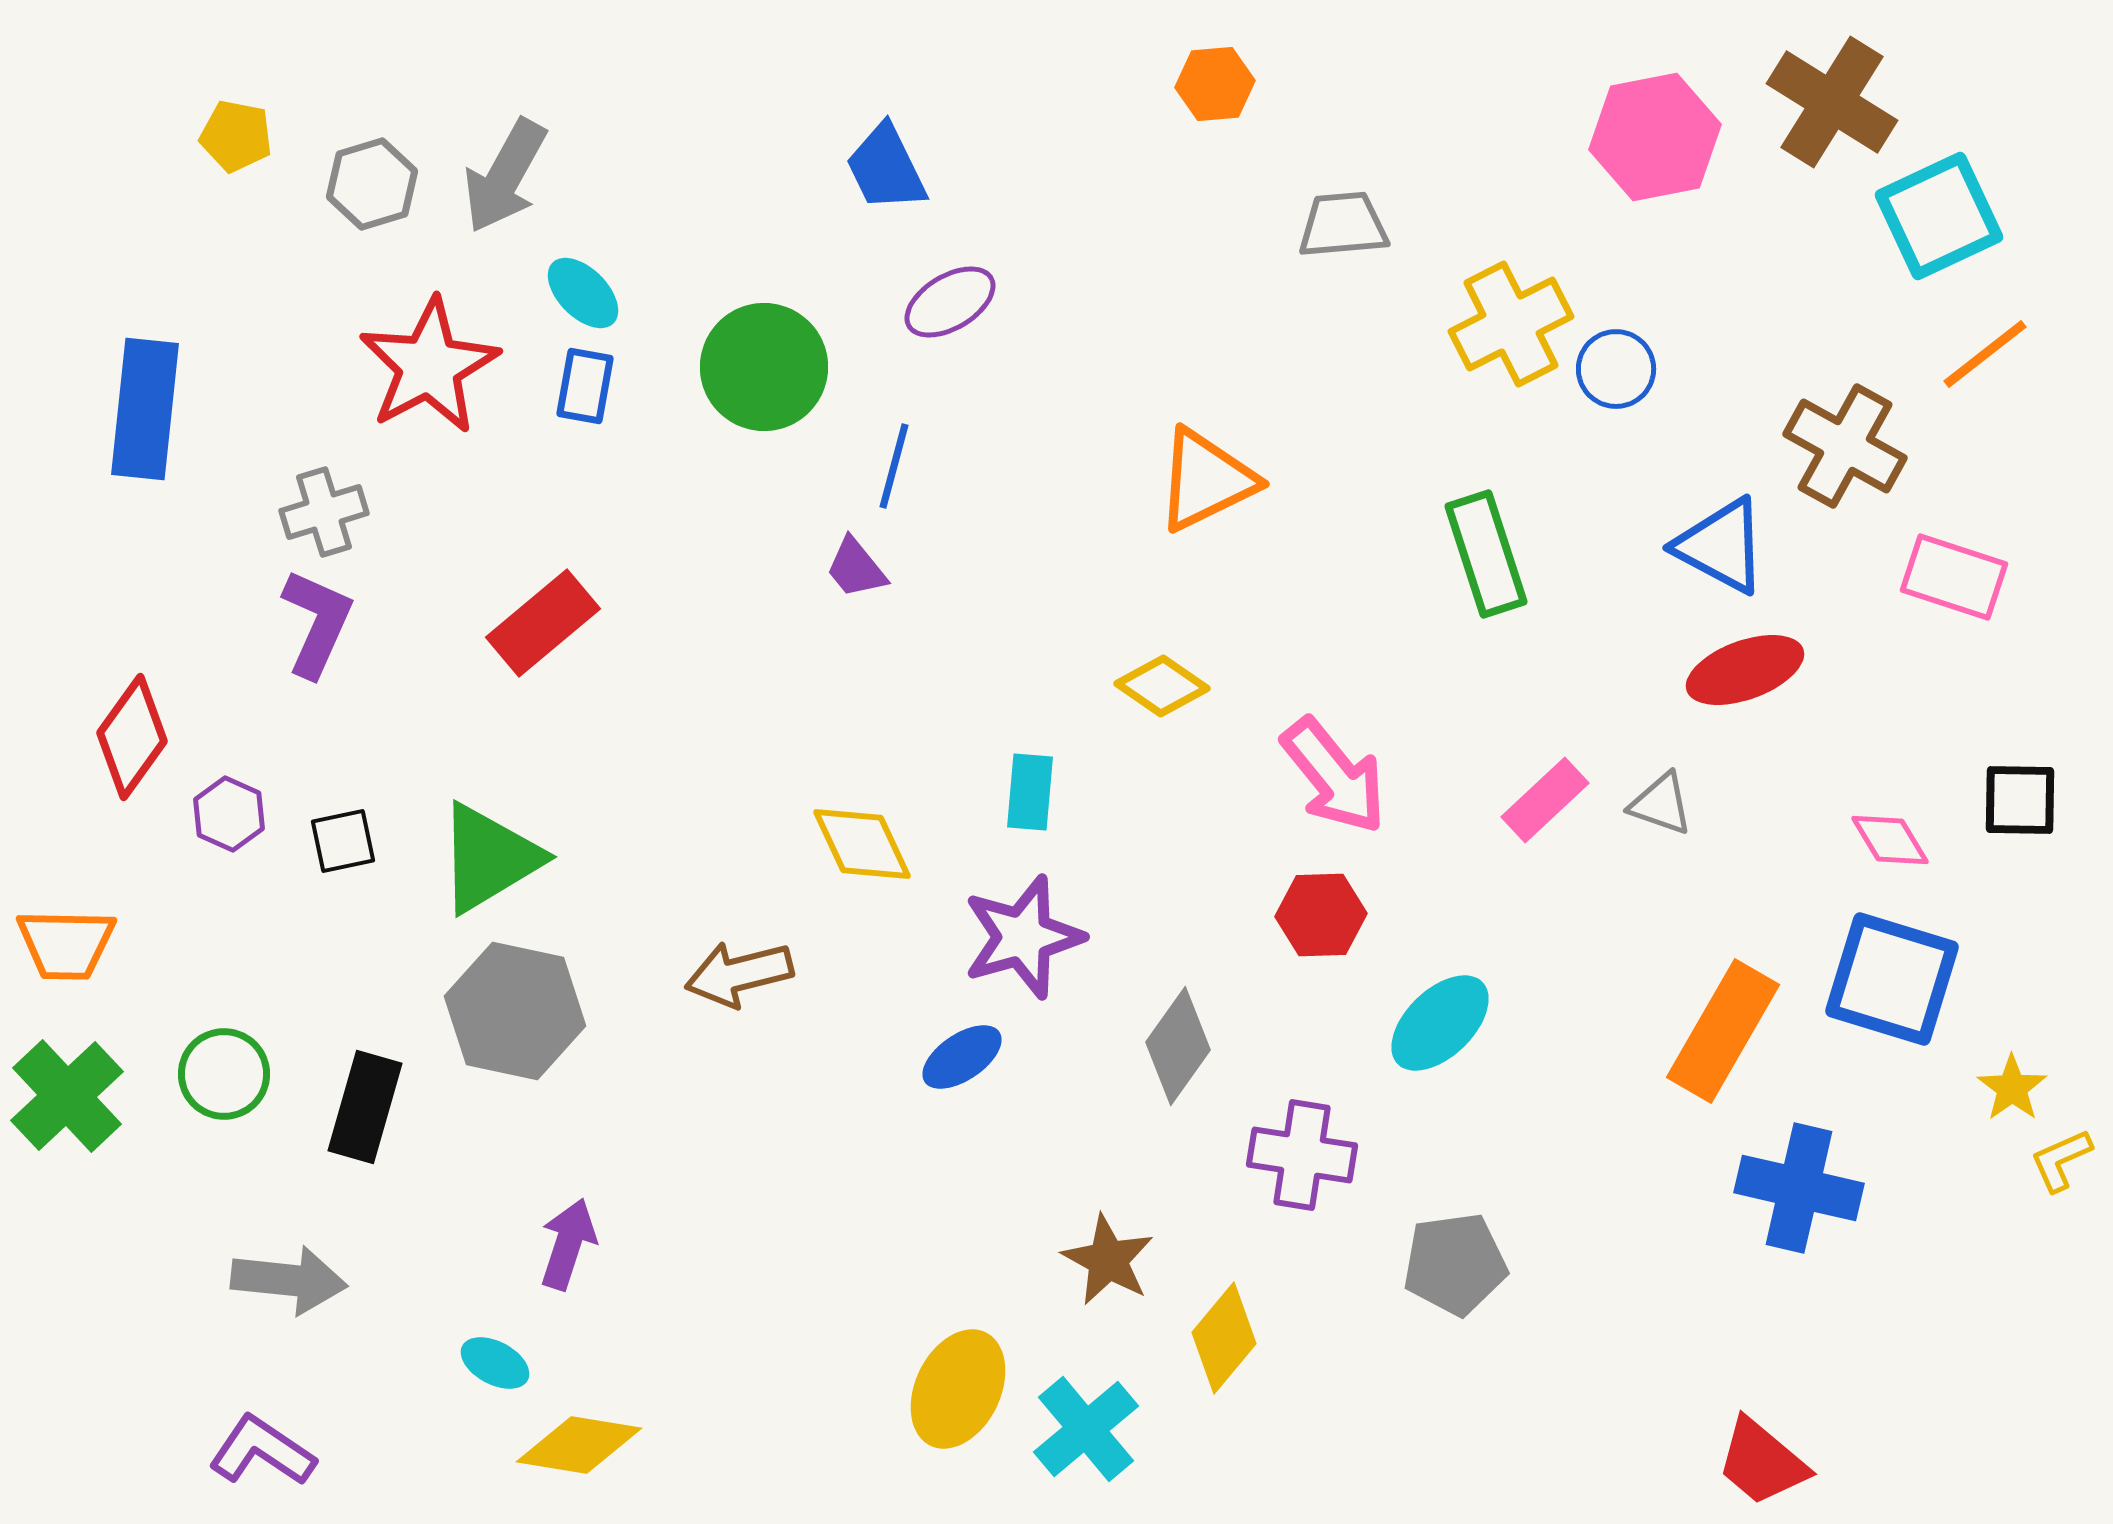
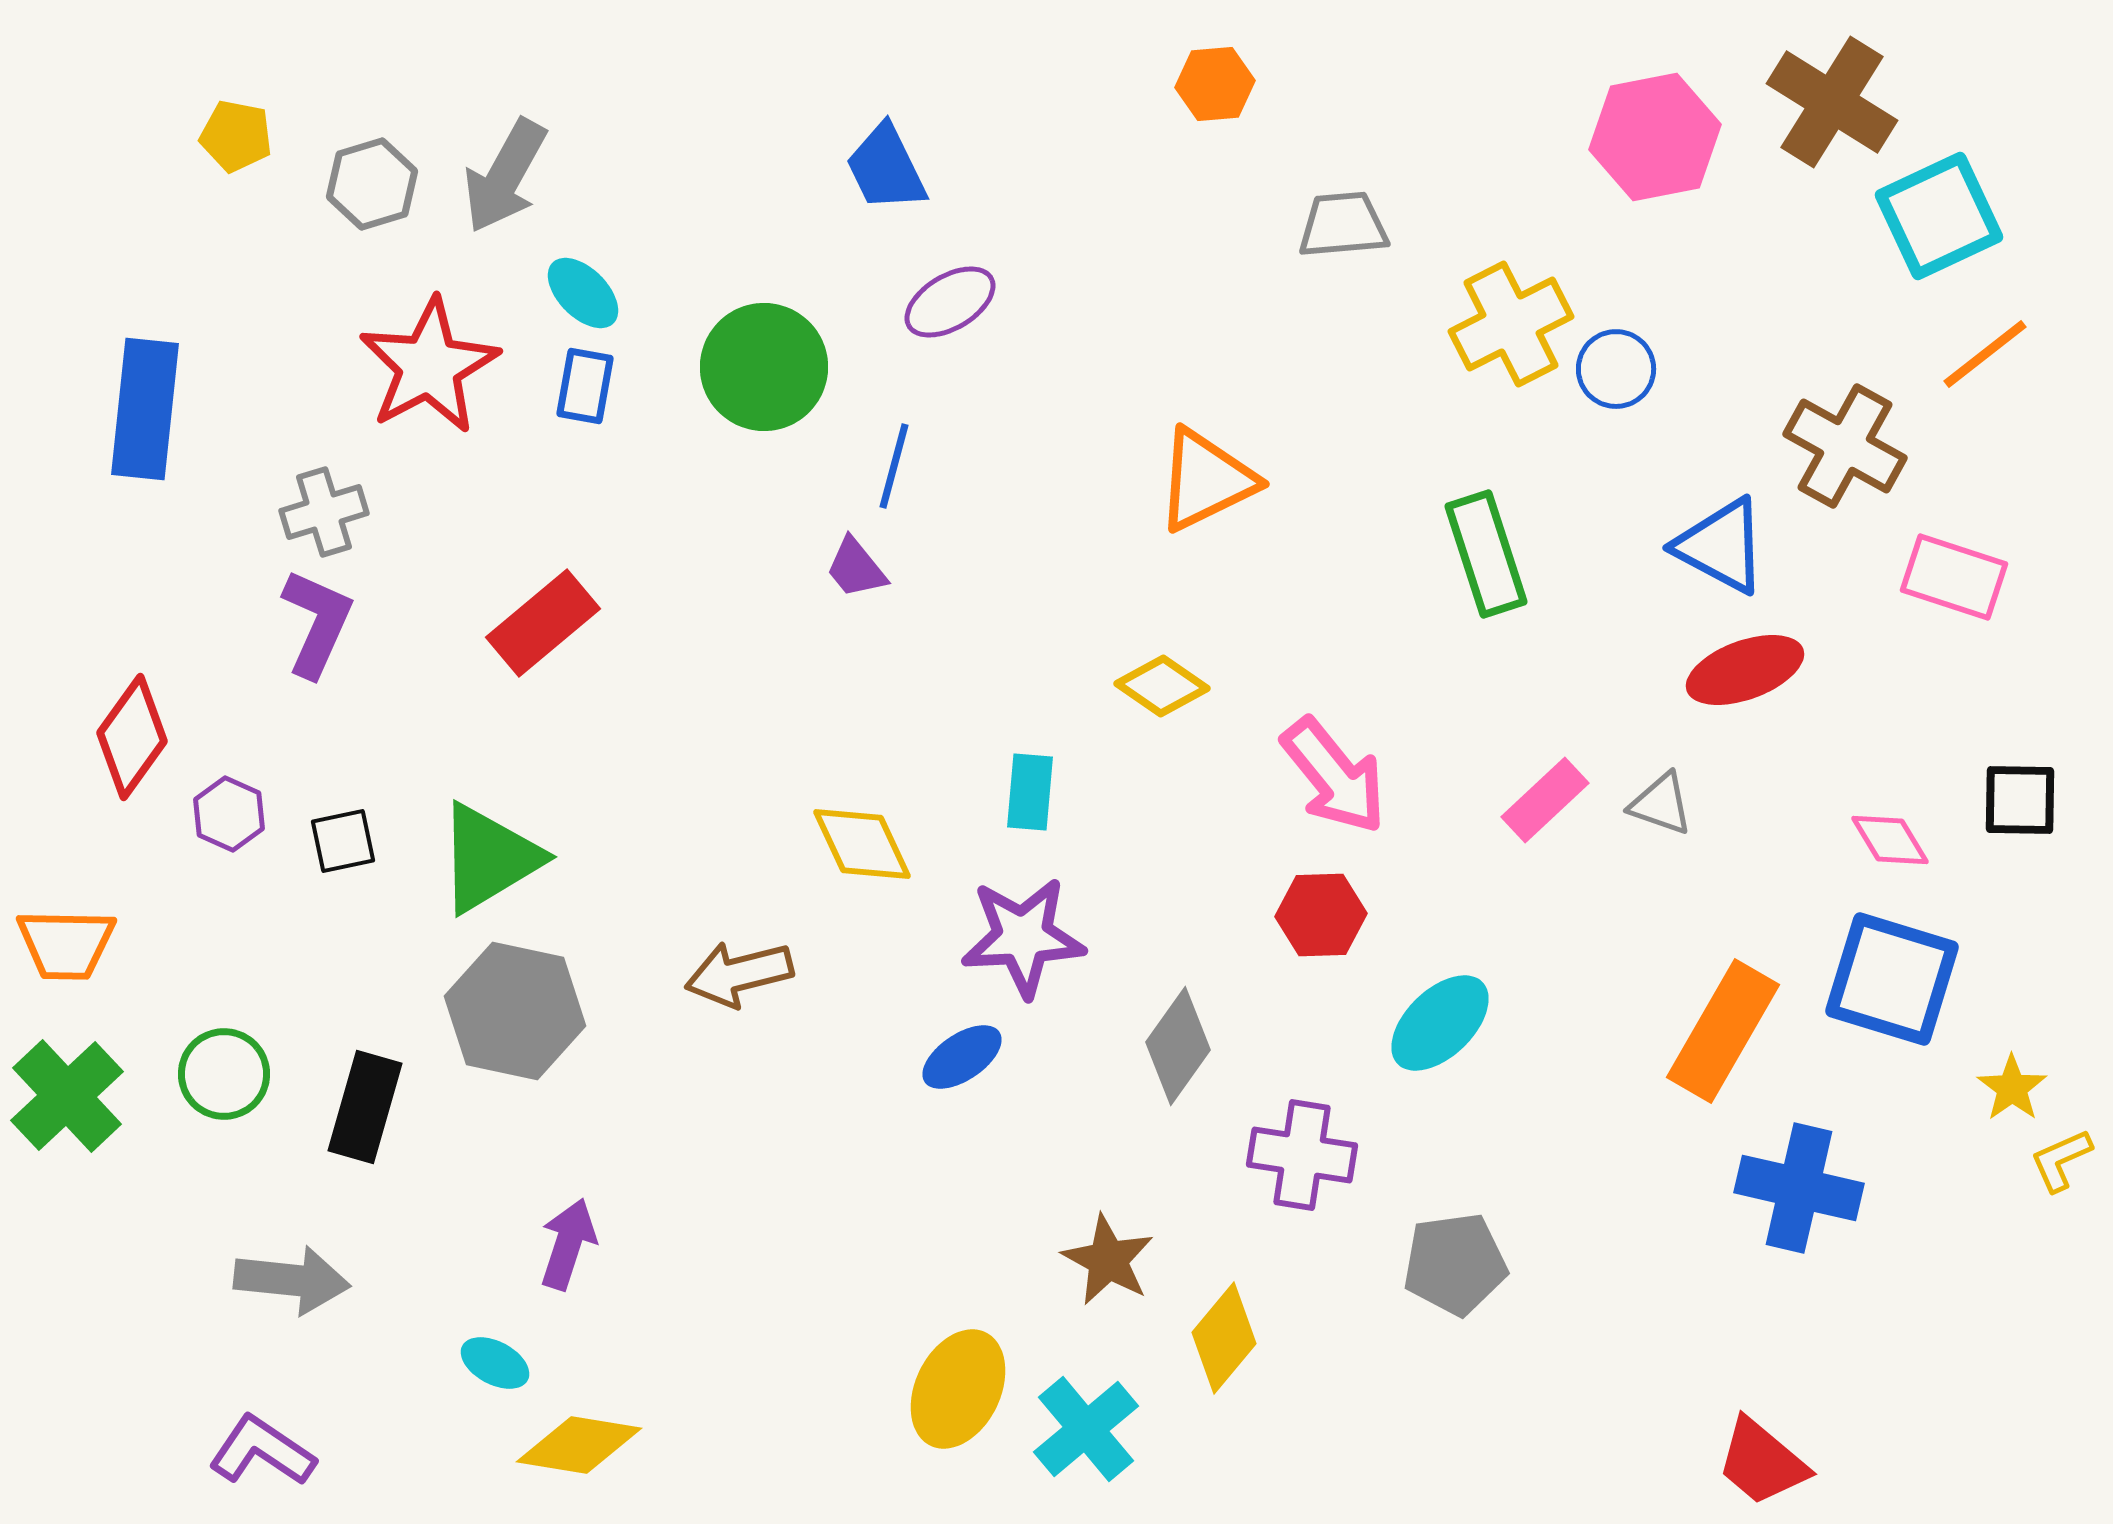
purple star at (1023, 937): rotated 13 degrees clockwise
gray arrow at (289, 1280): moved 3 px right
